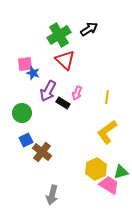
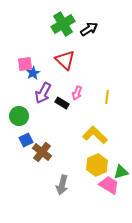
green cross: moved 4 px right, 11 px up
blue star: rotated 24 degrees clockwise
purple arrow: moved 5 px left, 2 px down
black rectangle: moved 1 px left
green circle: moved 3 px left, 3 px down
yellow L-shape: moved 12 px left, 3 px down; rotated 80 degrees clockwise
yellow hexagon: moved 1 px right, 4 px up
gray arrow: moved 10 px right, 10 px up
